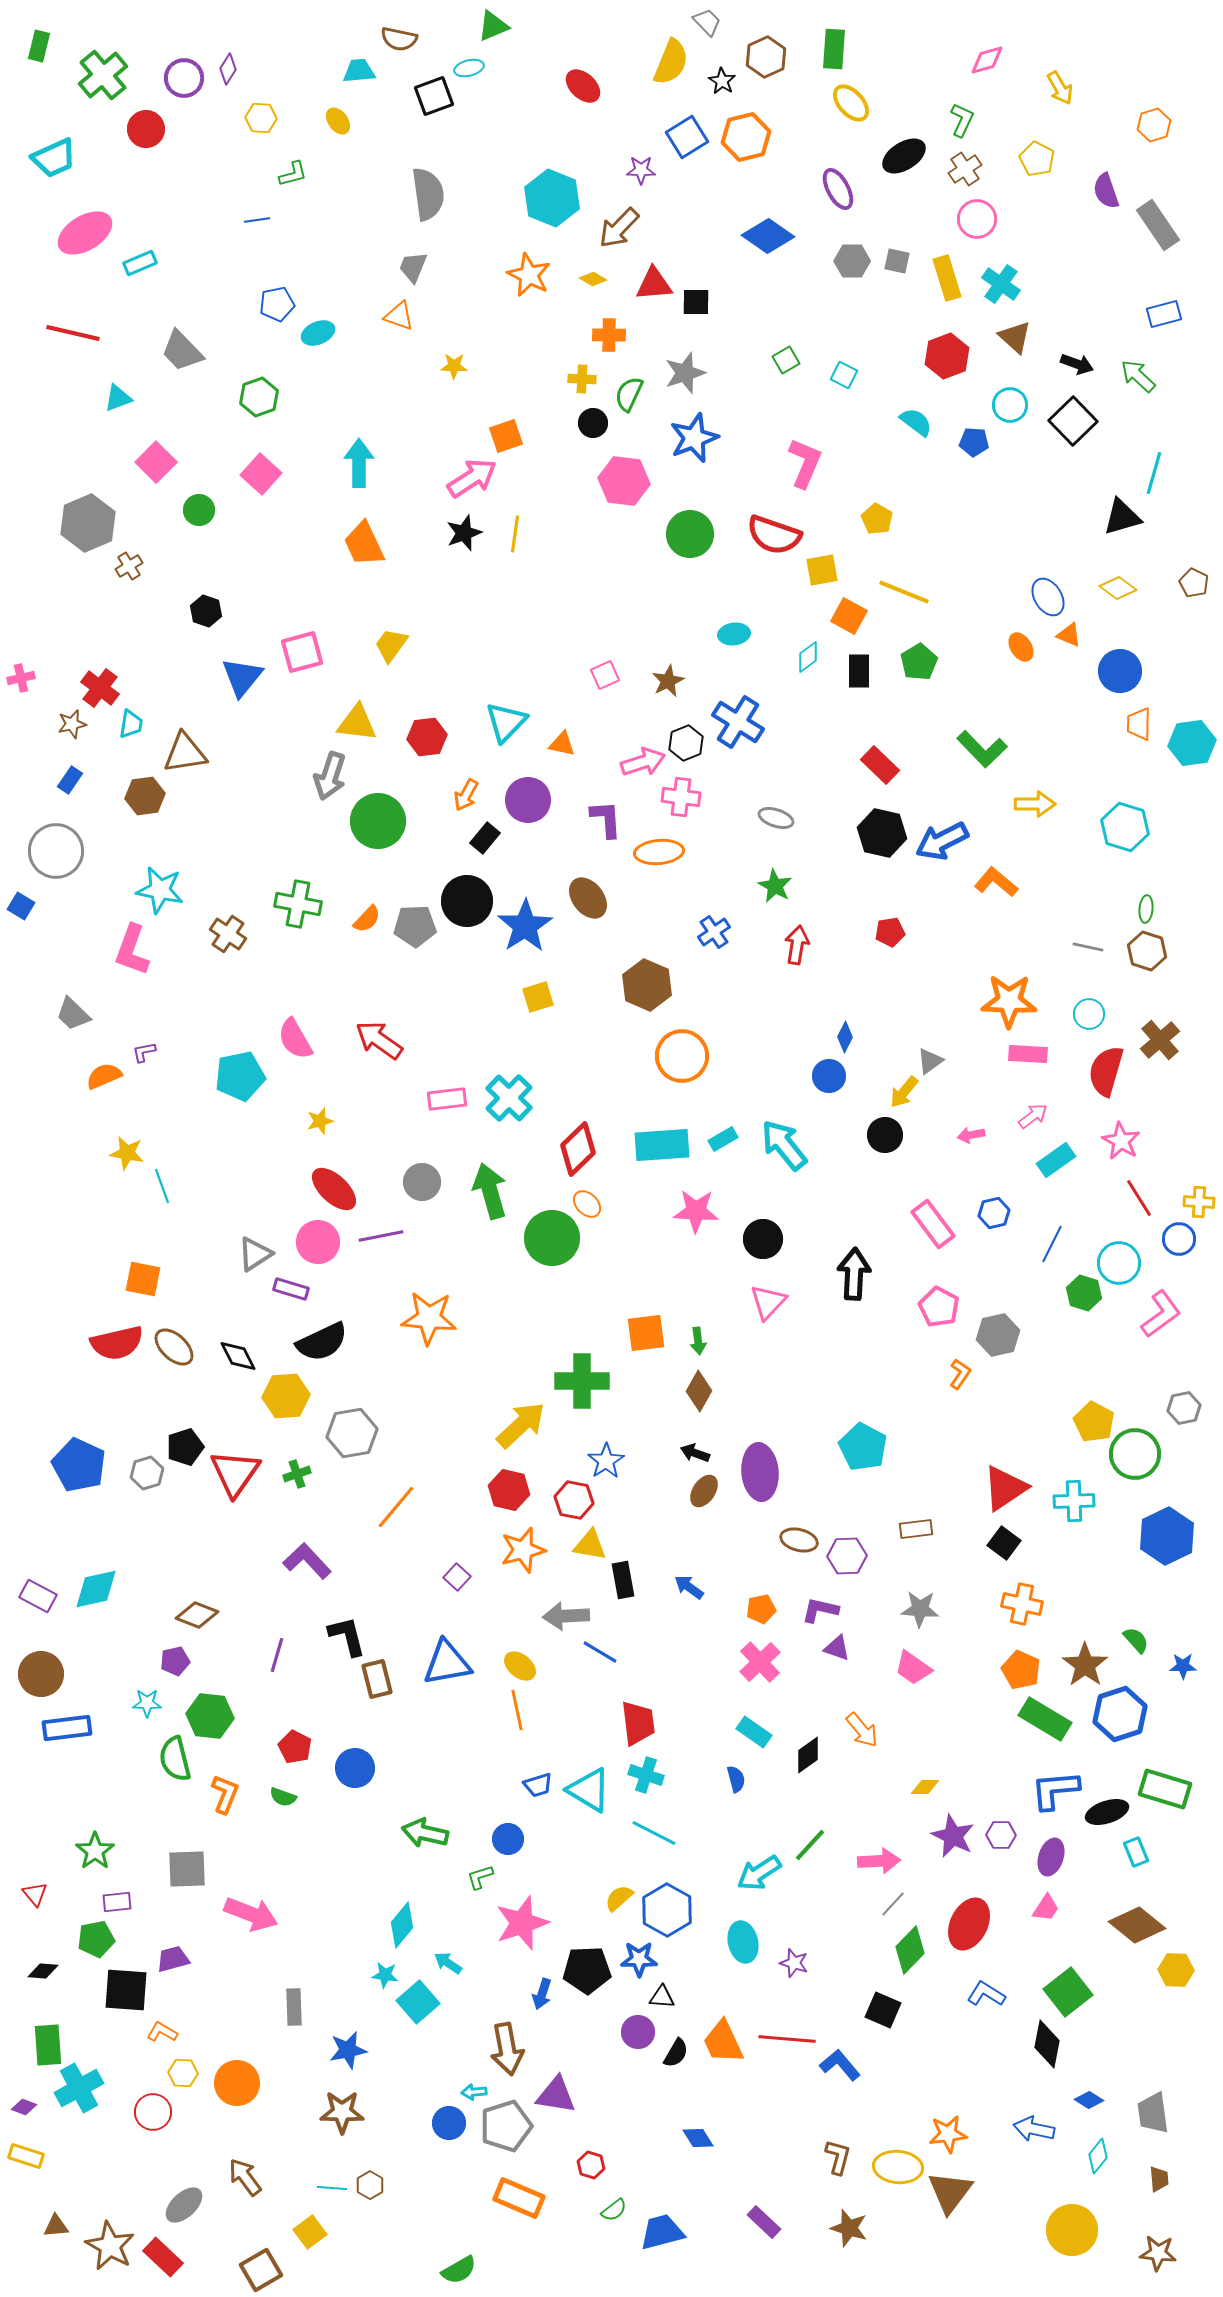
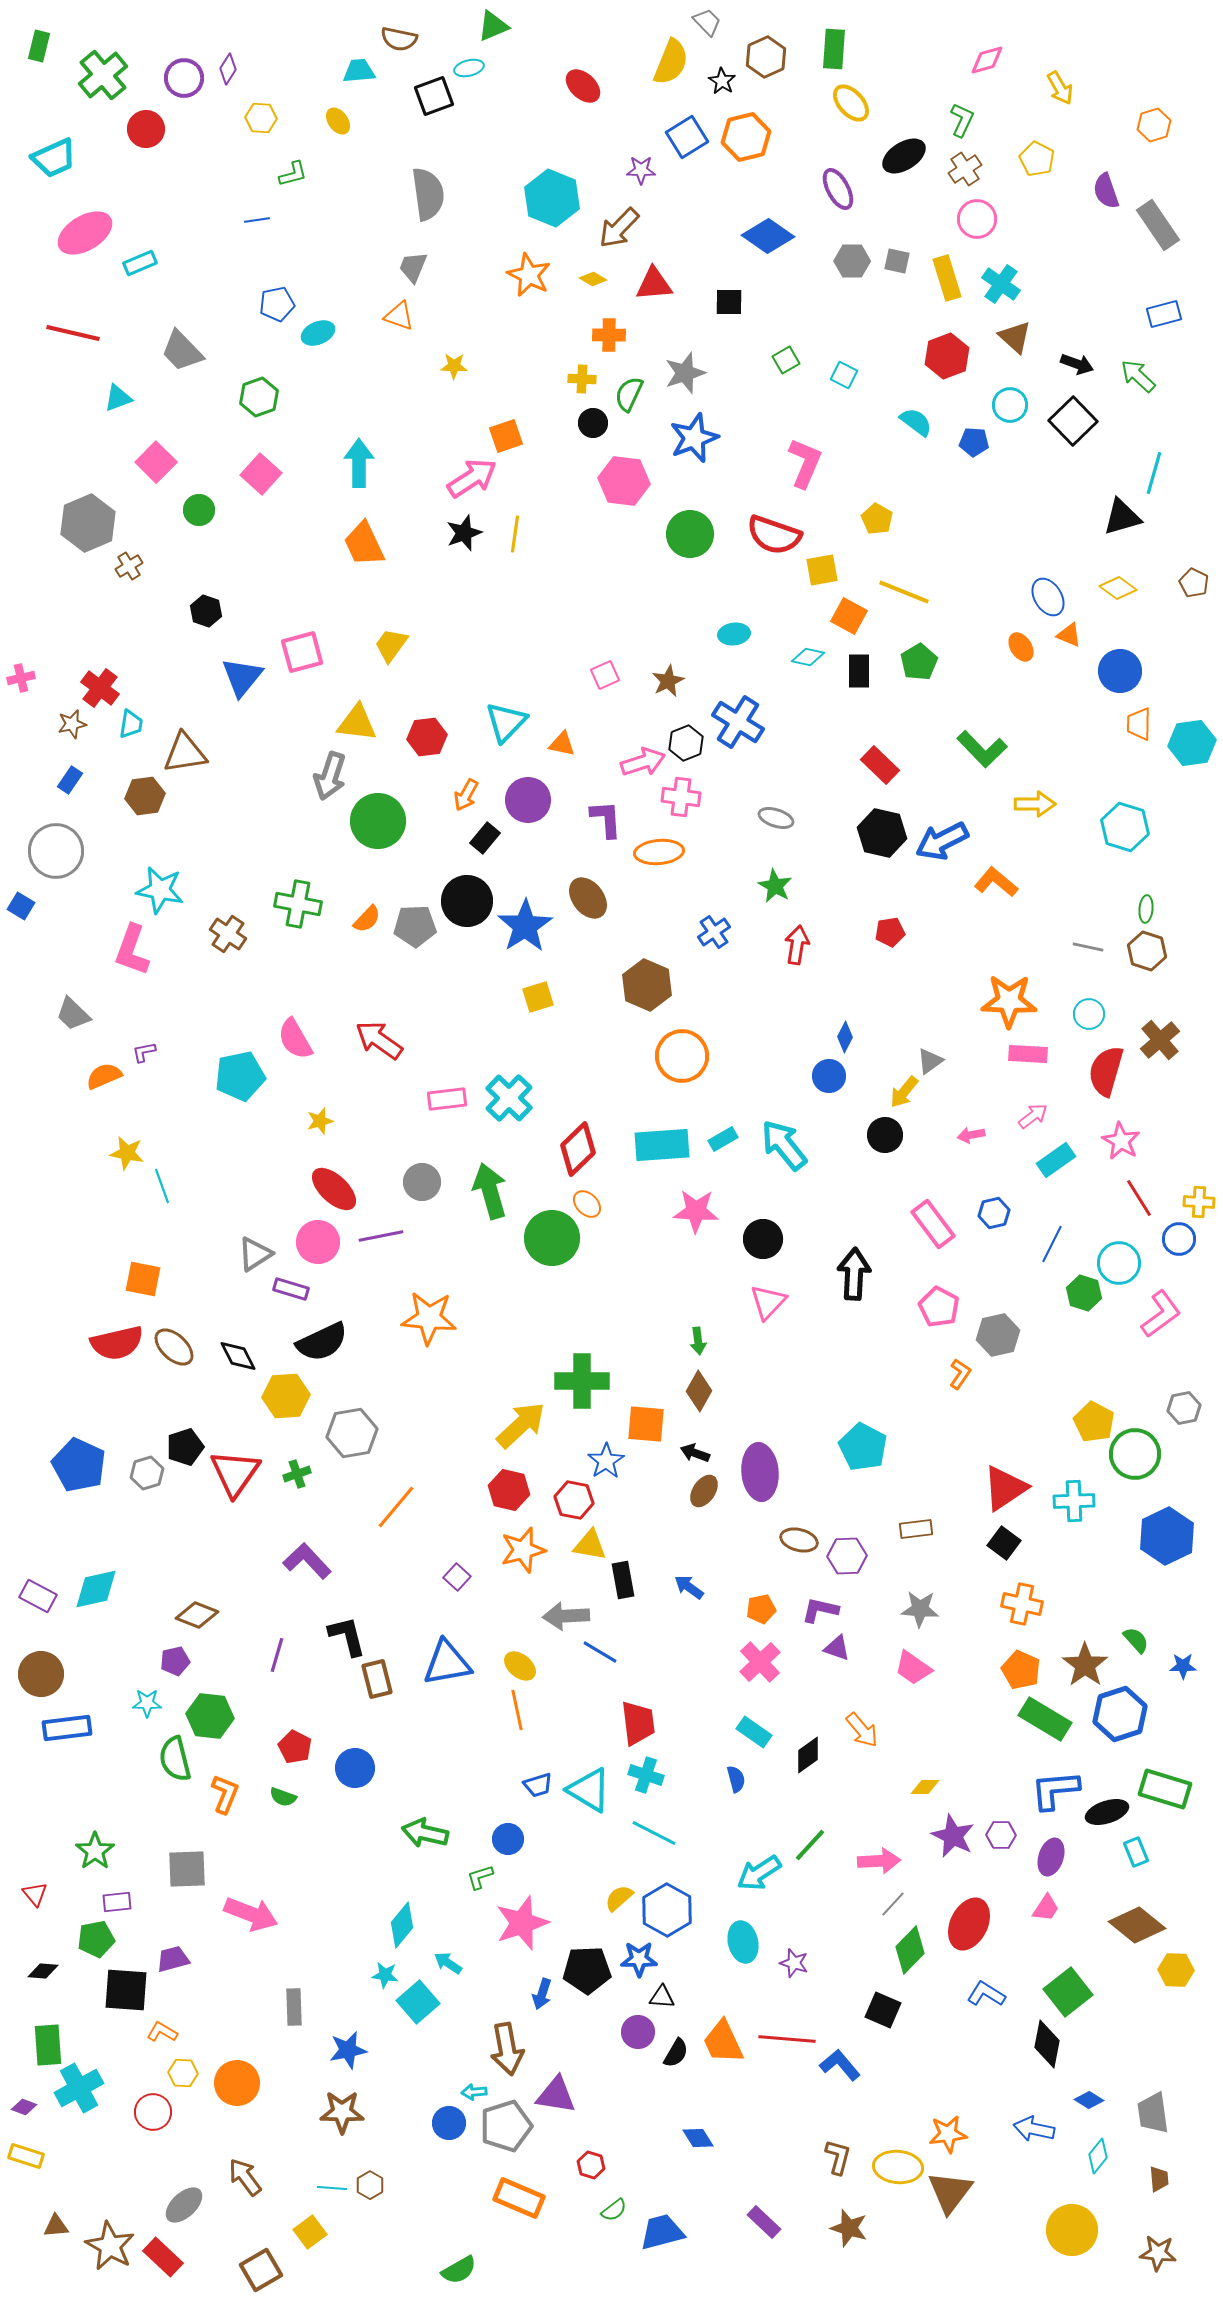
black square at (696, 302): moved 33 px right
cyan diamond at (808, 657): rotated 48 degrees clockwise
orange square at (646, 1333): moved 91 px down; rotated 12 degrees clockwise
